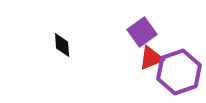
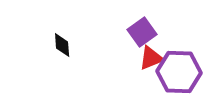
purple hexagon: rotated 21 degrees clockwise
